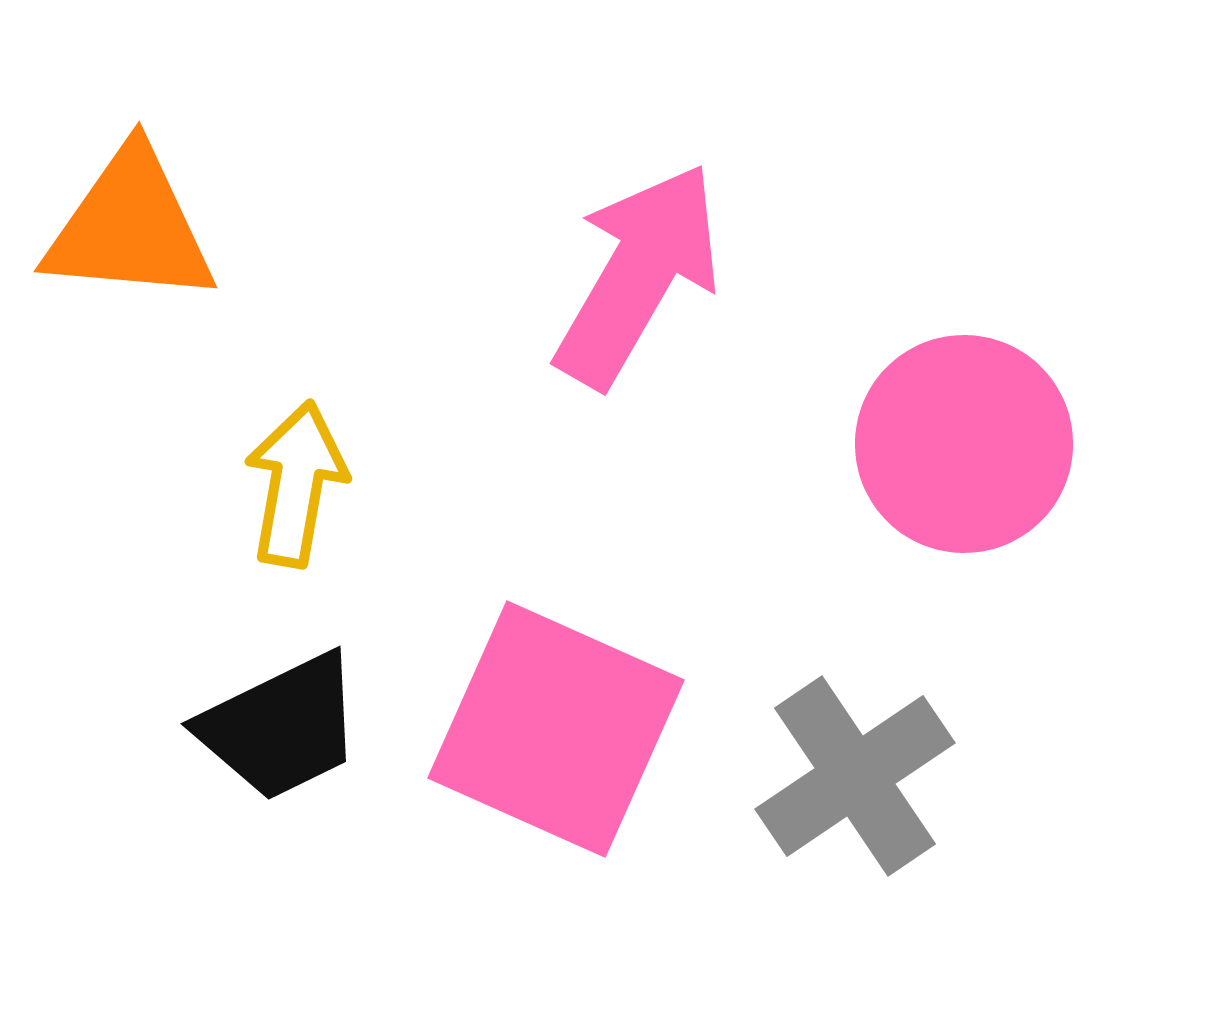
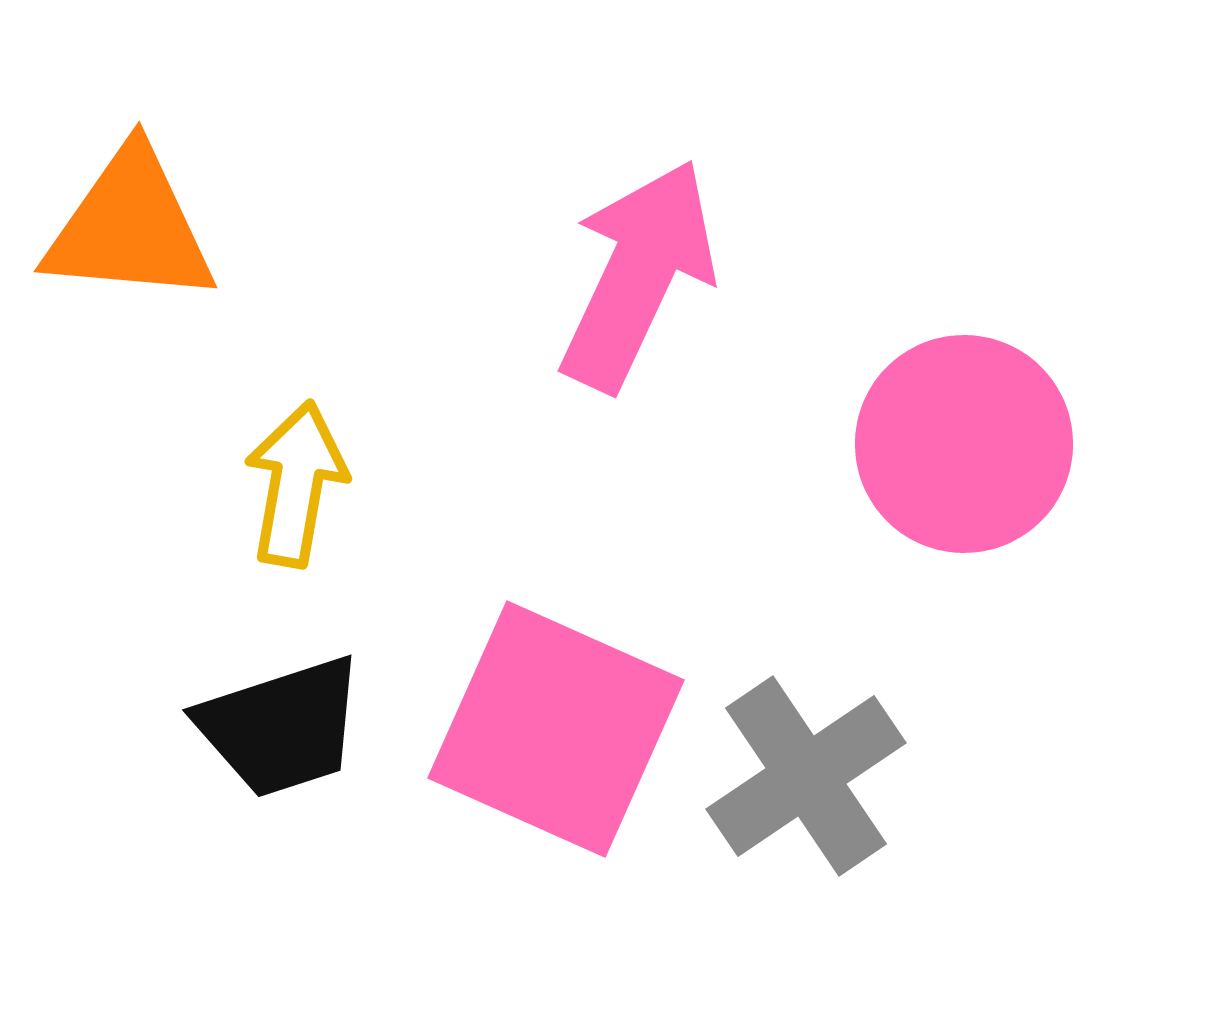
pink arrow: rotated 5 degrees counterclockwise
black trapezoid: rotated 8 degrees clockwise
gray cross: moved 49 px left
